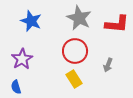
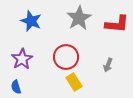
gray star: rotated 15 degrees clockwise
red circle: moved 9 px left, 6 px down
yellow rectangle: moved 3 px down
